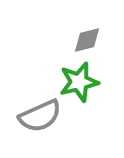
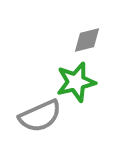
green star: moved 3 px left
